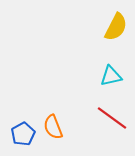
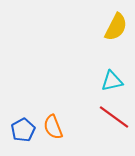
cyan triangle: moved 1 px right, 5 px down
red line: moved 2 px right, 1 px up
blue pentagon: moved 4 px up
